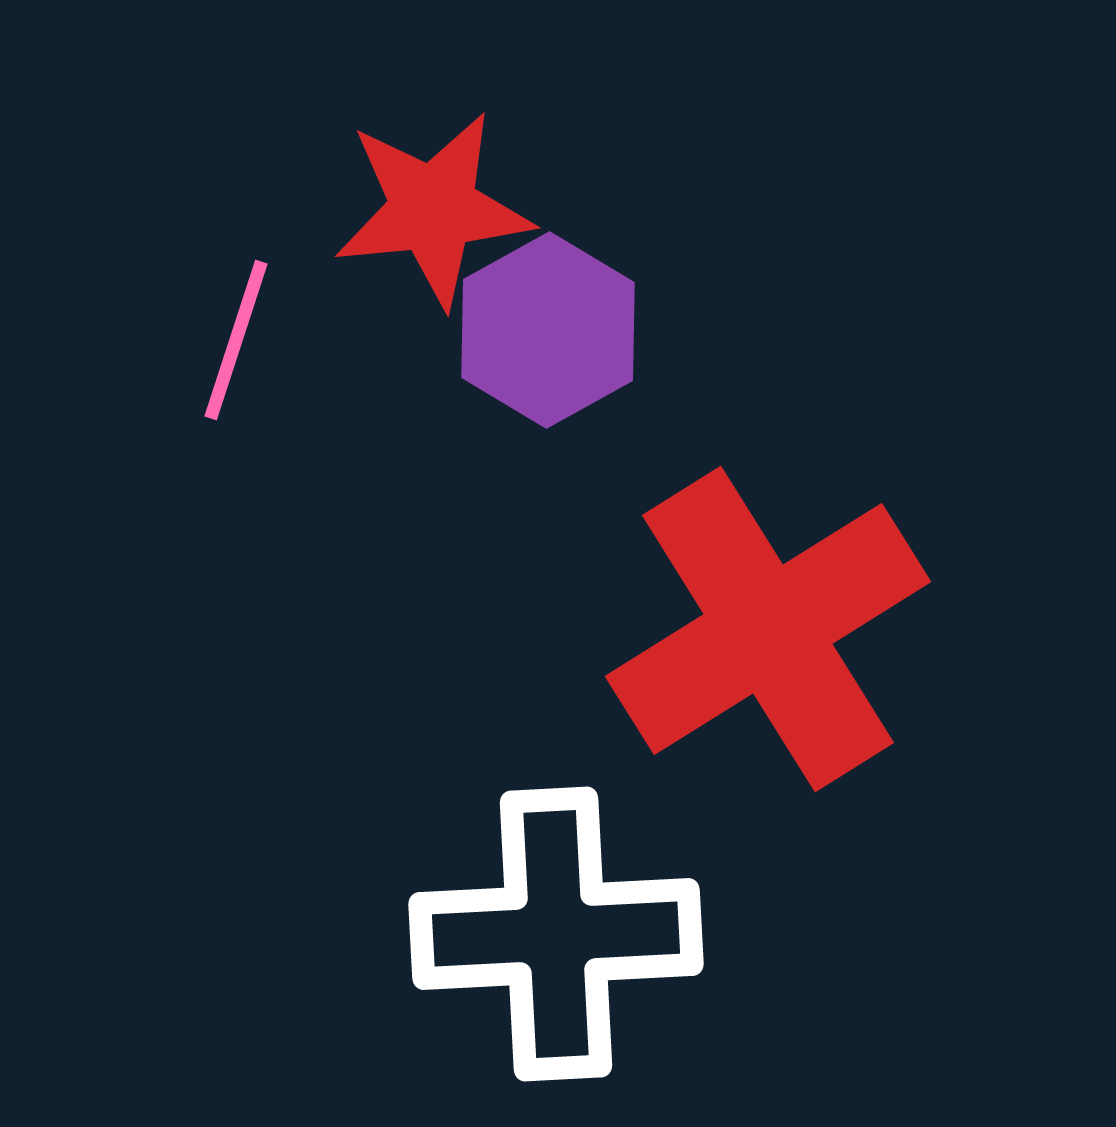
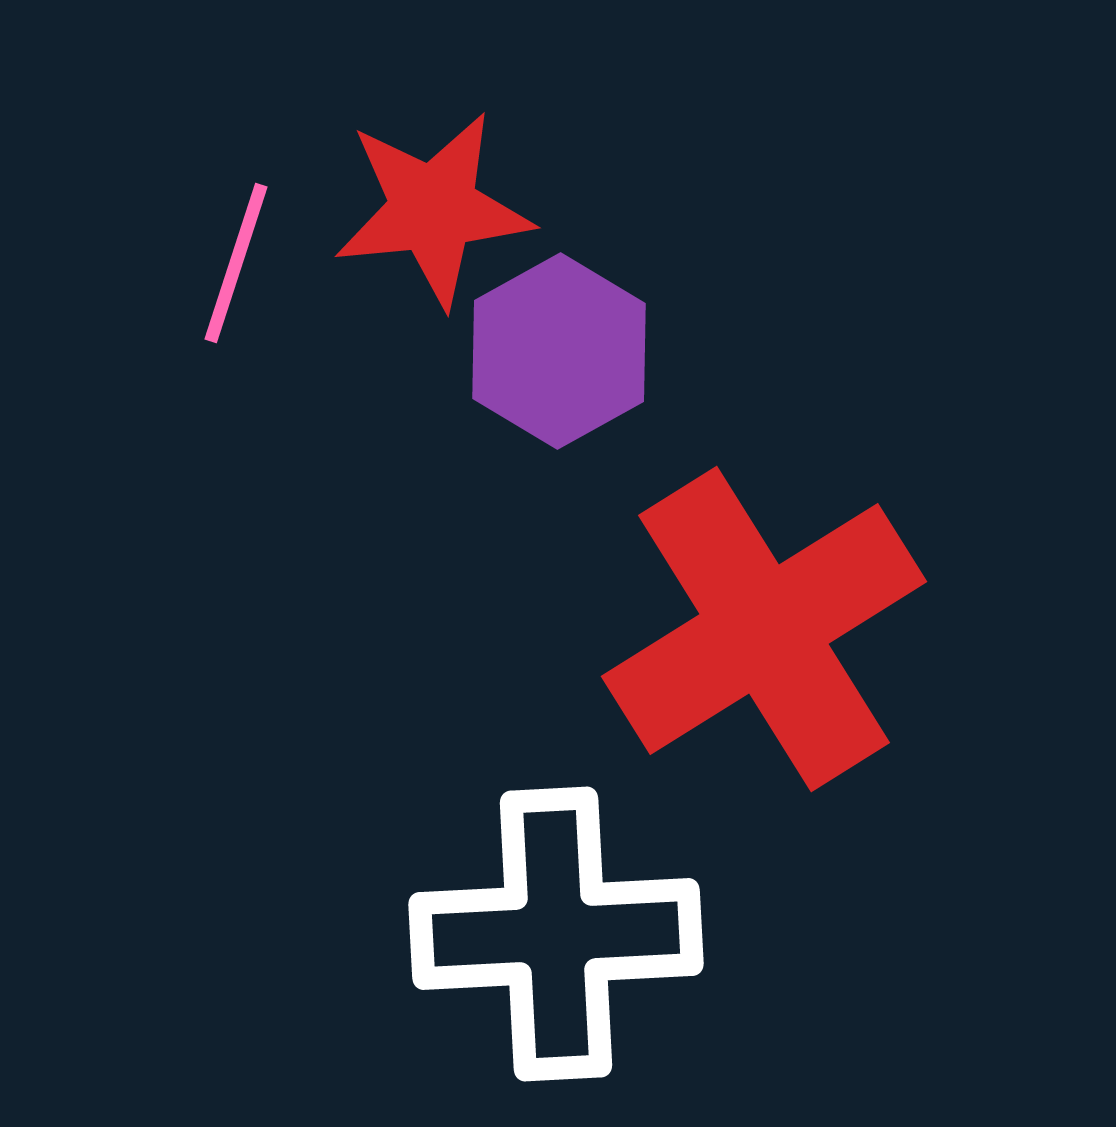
purple hexagon: moved 11 px right, 21 px down
pink line: moved 77 px up
red cross: moved 4 px left
